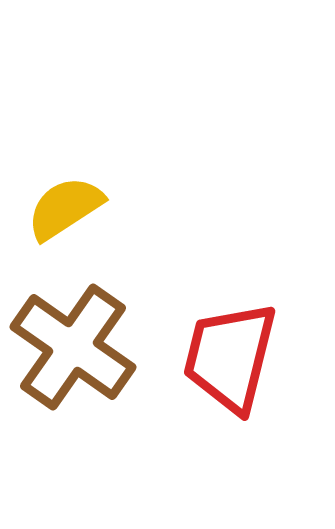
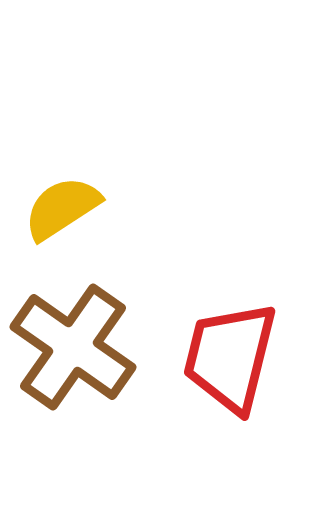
yellow semicircle: moved 3 px left
